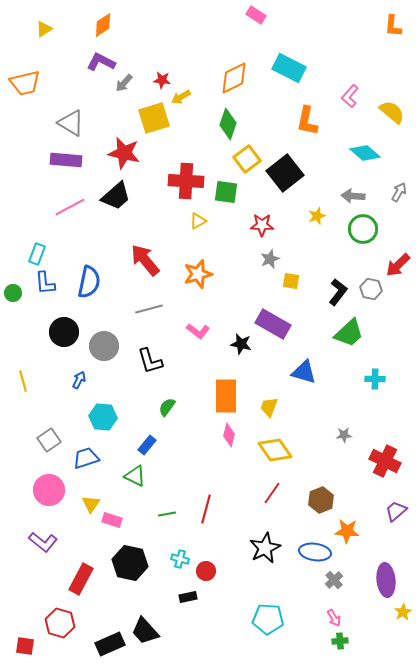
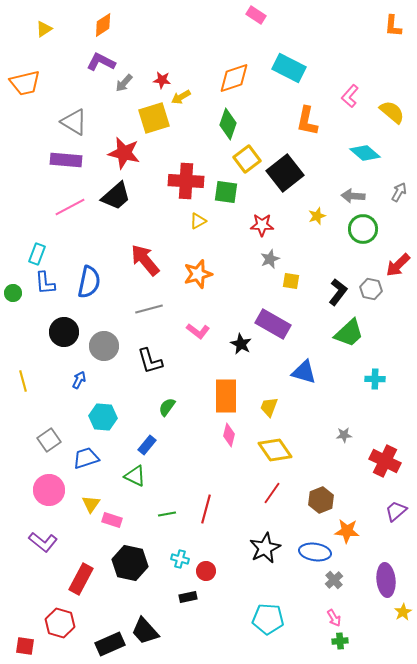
orange diamond at (234, 78): rotated 8 degrees clockwise
gray triangle at (71, 123): moved 3 px right, 1 px up
black star at (241, 344): rotated 15 degrees clockwise
